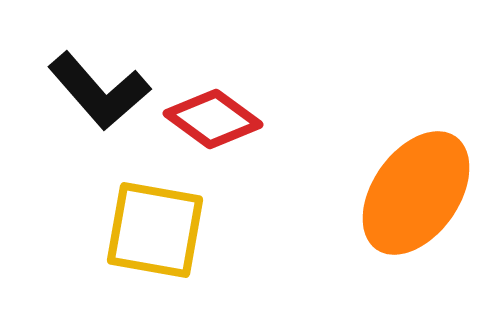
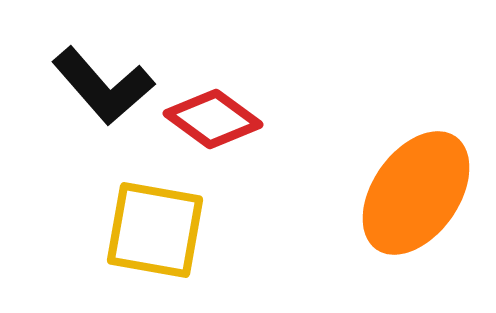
black L-shape: moved 4 px right, 5 px up
